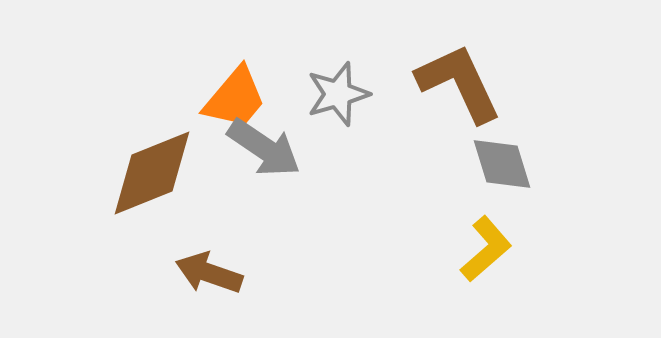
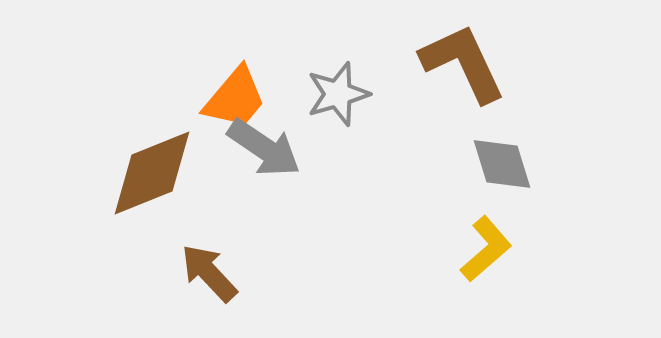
brown L-shape: moved 4 px right, 20 px up
brown arrow: rotated 28 degrees clockwise
